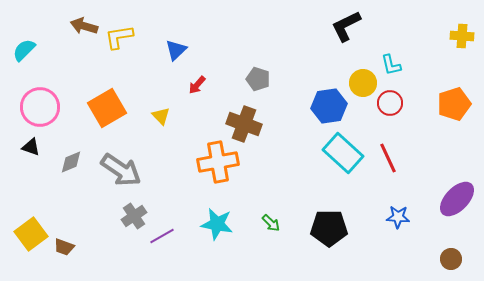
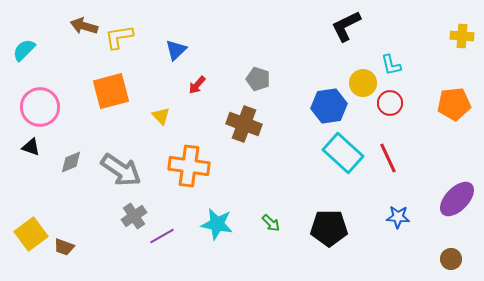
orange pentagon: rotated 12 degrees clockwise
orange square: moved 4 px right, 17 px up; rotated 15 degrees clockwise
orange cross: moved 29 px left, 4 px down; rotated 18 degrees clockwise
